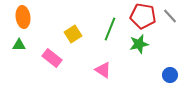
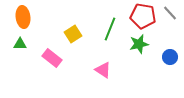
gray line: moved 3 px up
green triangle: moved 1 px right, 1 px up
blue circle: moved 18 px up
